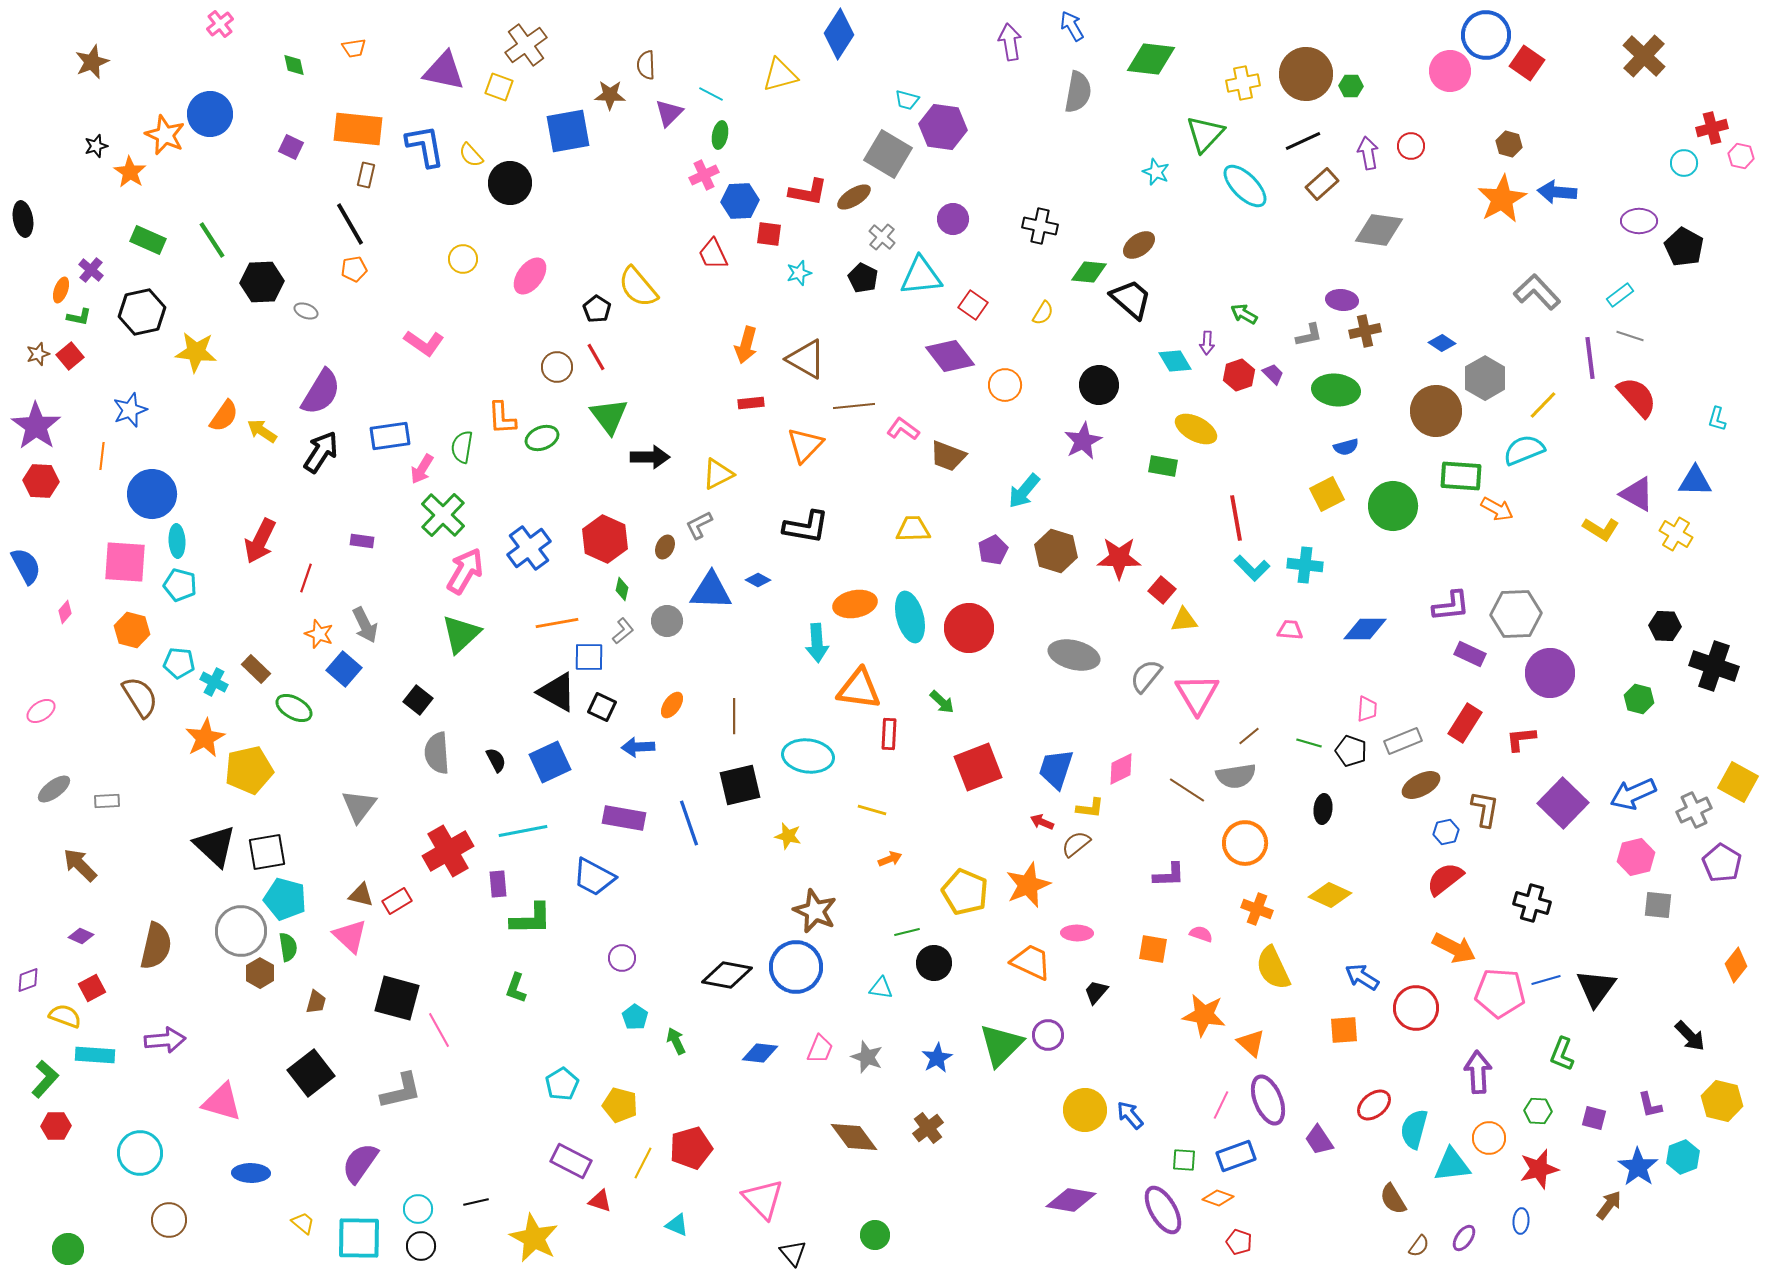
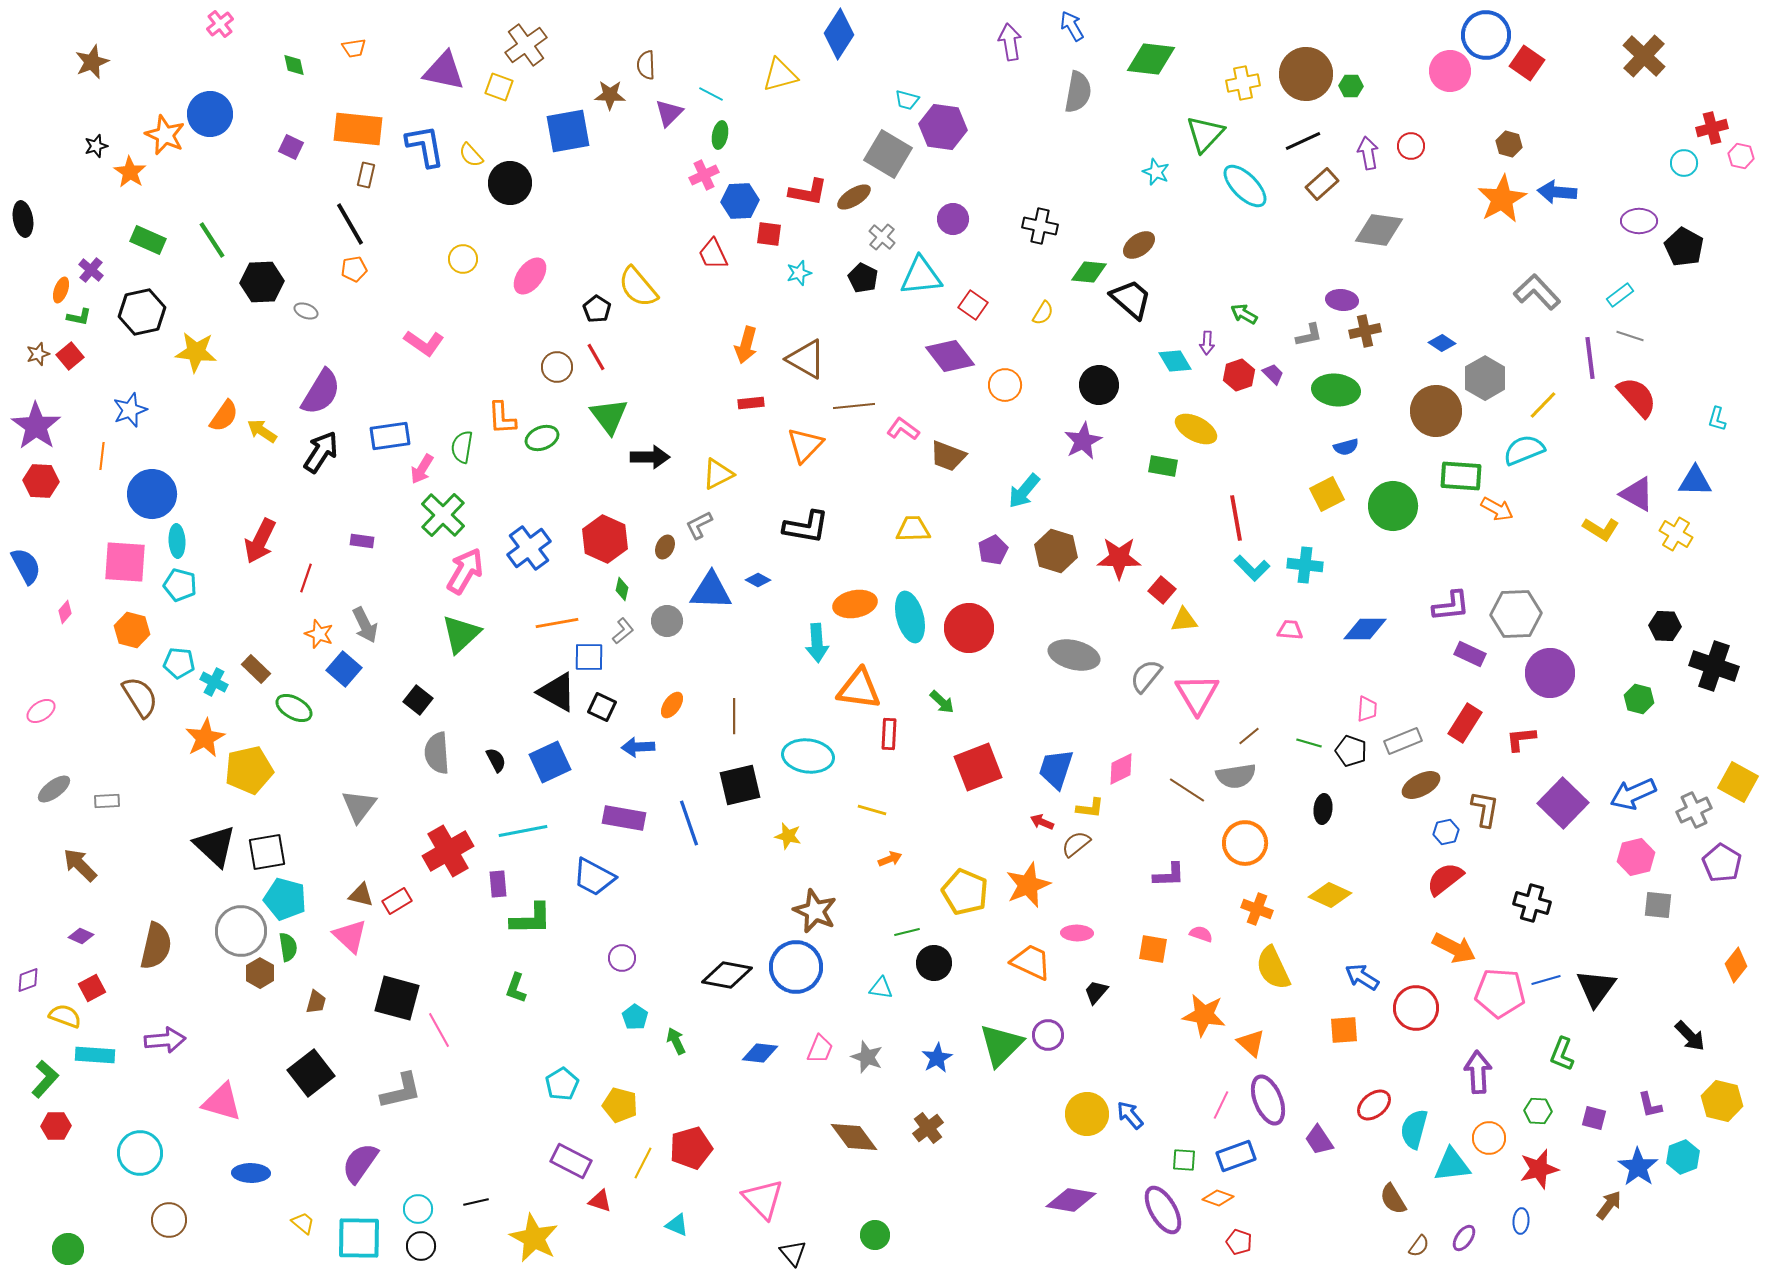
yellow circle at (1085, 1110): moved 2 px right, 4 px down
